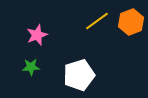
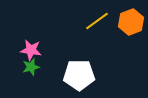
pink star: moved 6 px left, 15 px down; rotated 30 degrees clockwise
green star: rotated 12 degrees counterclockwise
white pentagon: rotated 16 degrees clockwise
